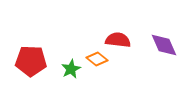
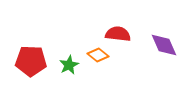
red semicircle: moved 6 px up
orange diamond: moved 1 px right, 4 px up
green star: moved 2 px left, 4 px up
